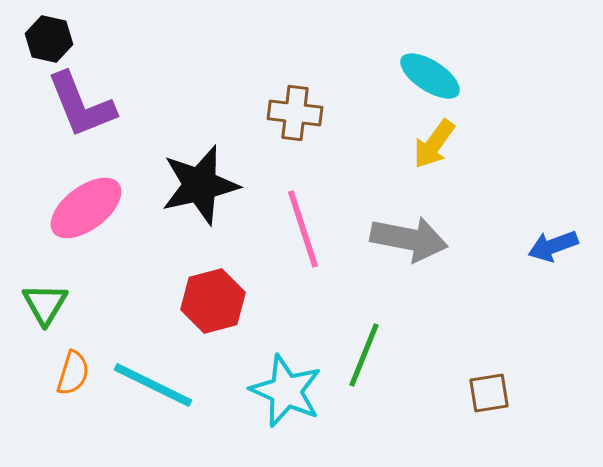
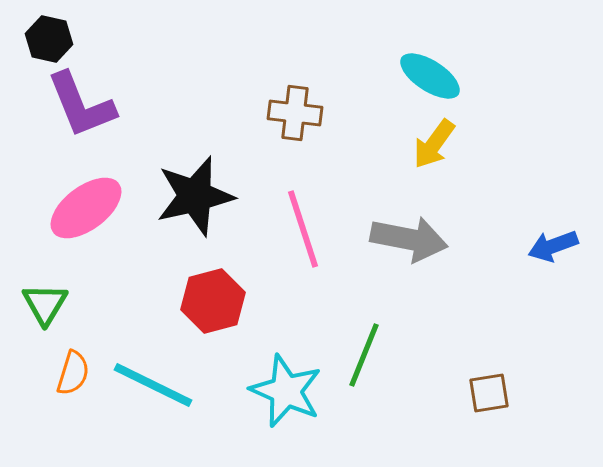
black star: moved 5 px left, 11 px down
